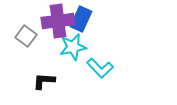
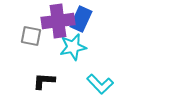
gray square: moved 5 px right; rotated 25 degrees counterclockwise
cyan L-shape: moved 16 px down
